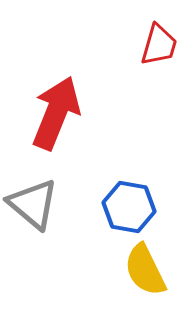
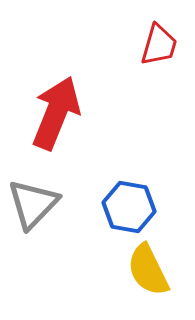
gray triangle: rotated 34 degrees clockwise
yellow semicircle: moved 3 px right
